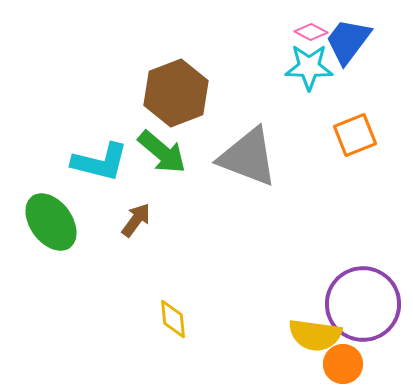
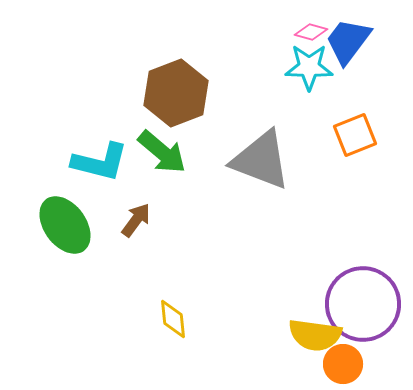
pink diamond: rotated 12 degrees counterclockwise
gray triangle: moved 13 px right, 3 px down
green ellipse: moved 14 px right, 3 px down
